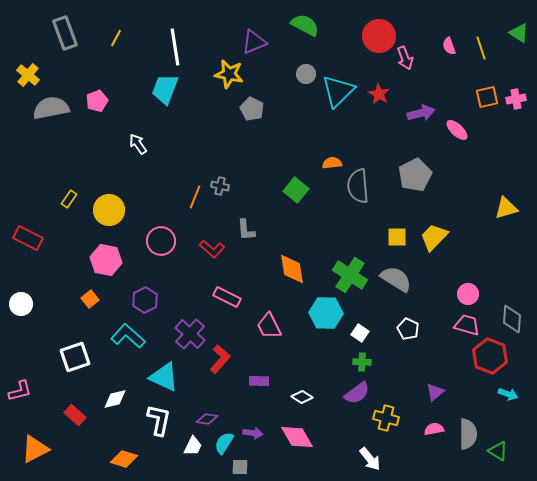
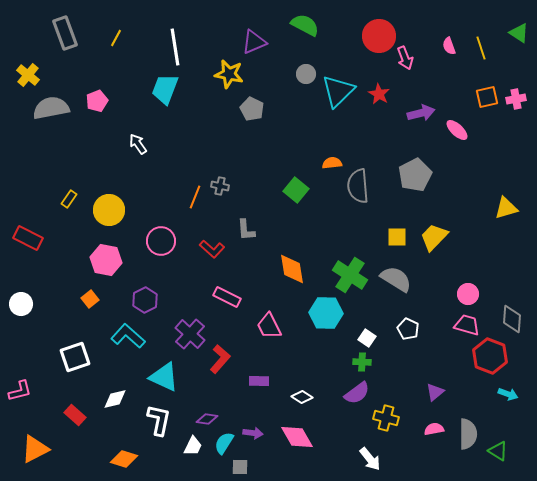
white square at (360, 333): moved 7 px right, 5 px down
